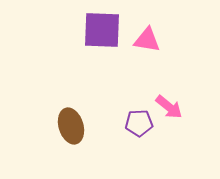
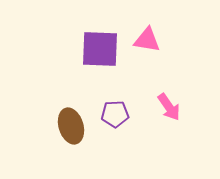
purple square: moved 2 px left, 19 px down
pink arrow: rotated 16 degrees clockwise
purple pentagon: moved 24 px left, 9 px up
